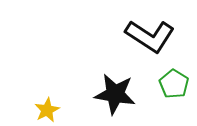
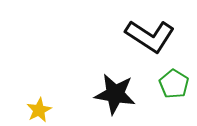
yellow star: moved 8 px left
